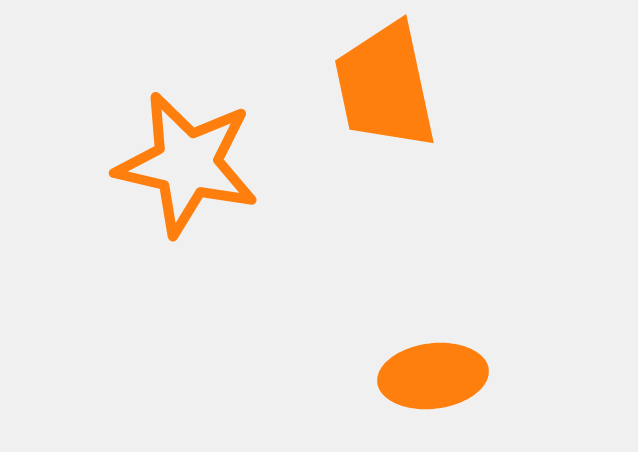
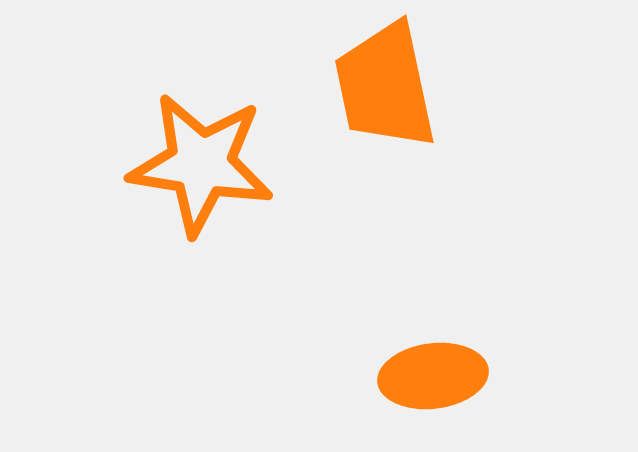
orange star: moved 14 px right; rotated 4 degrees counterclockwise
